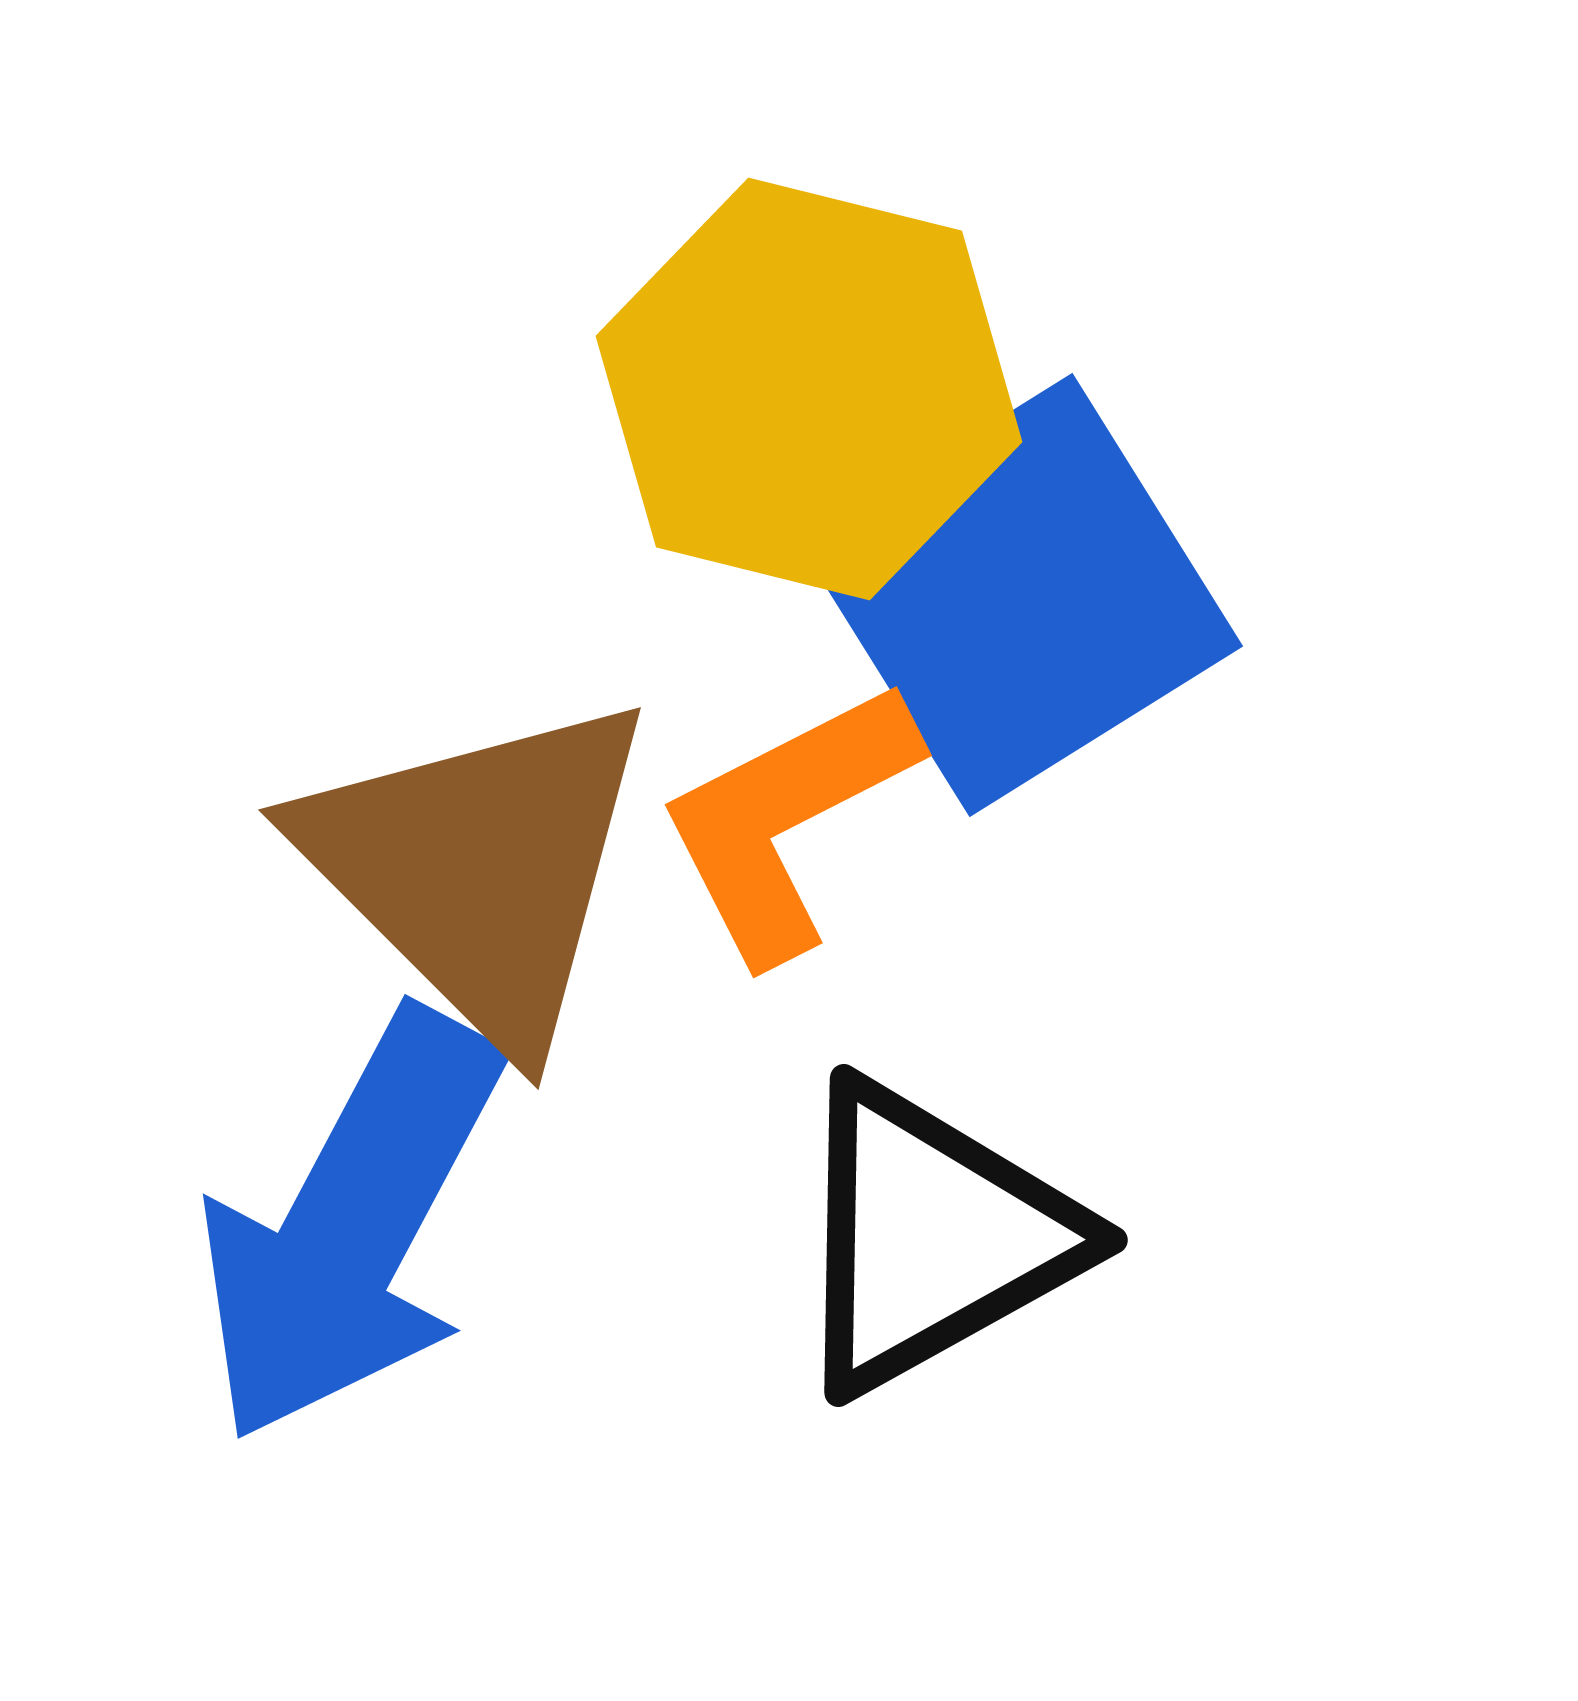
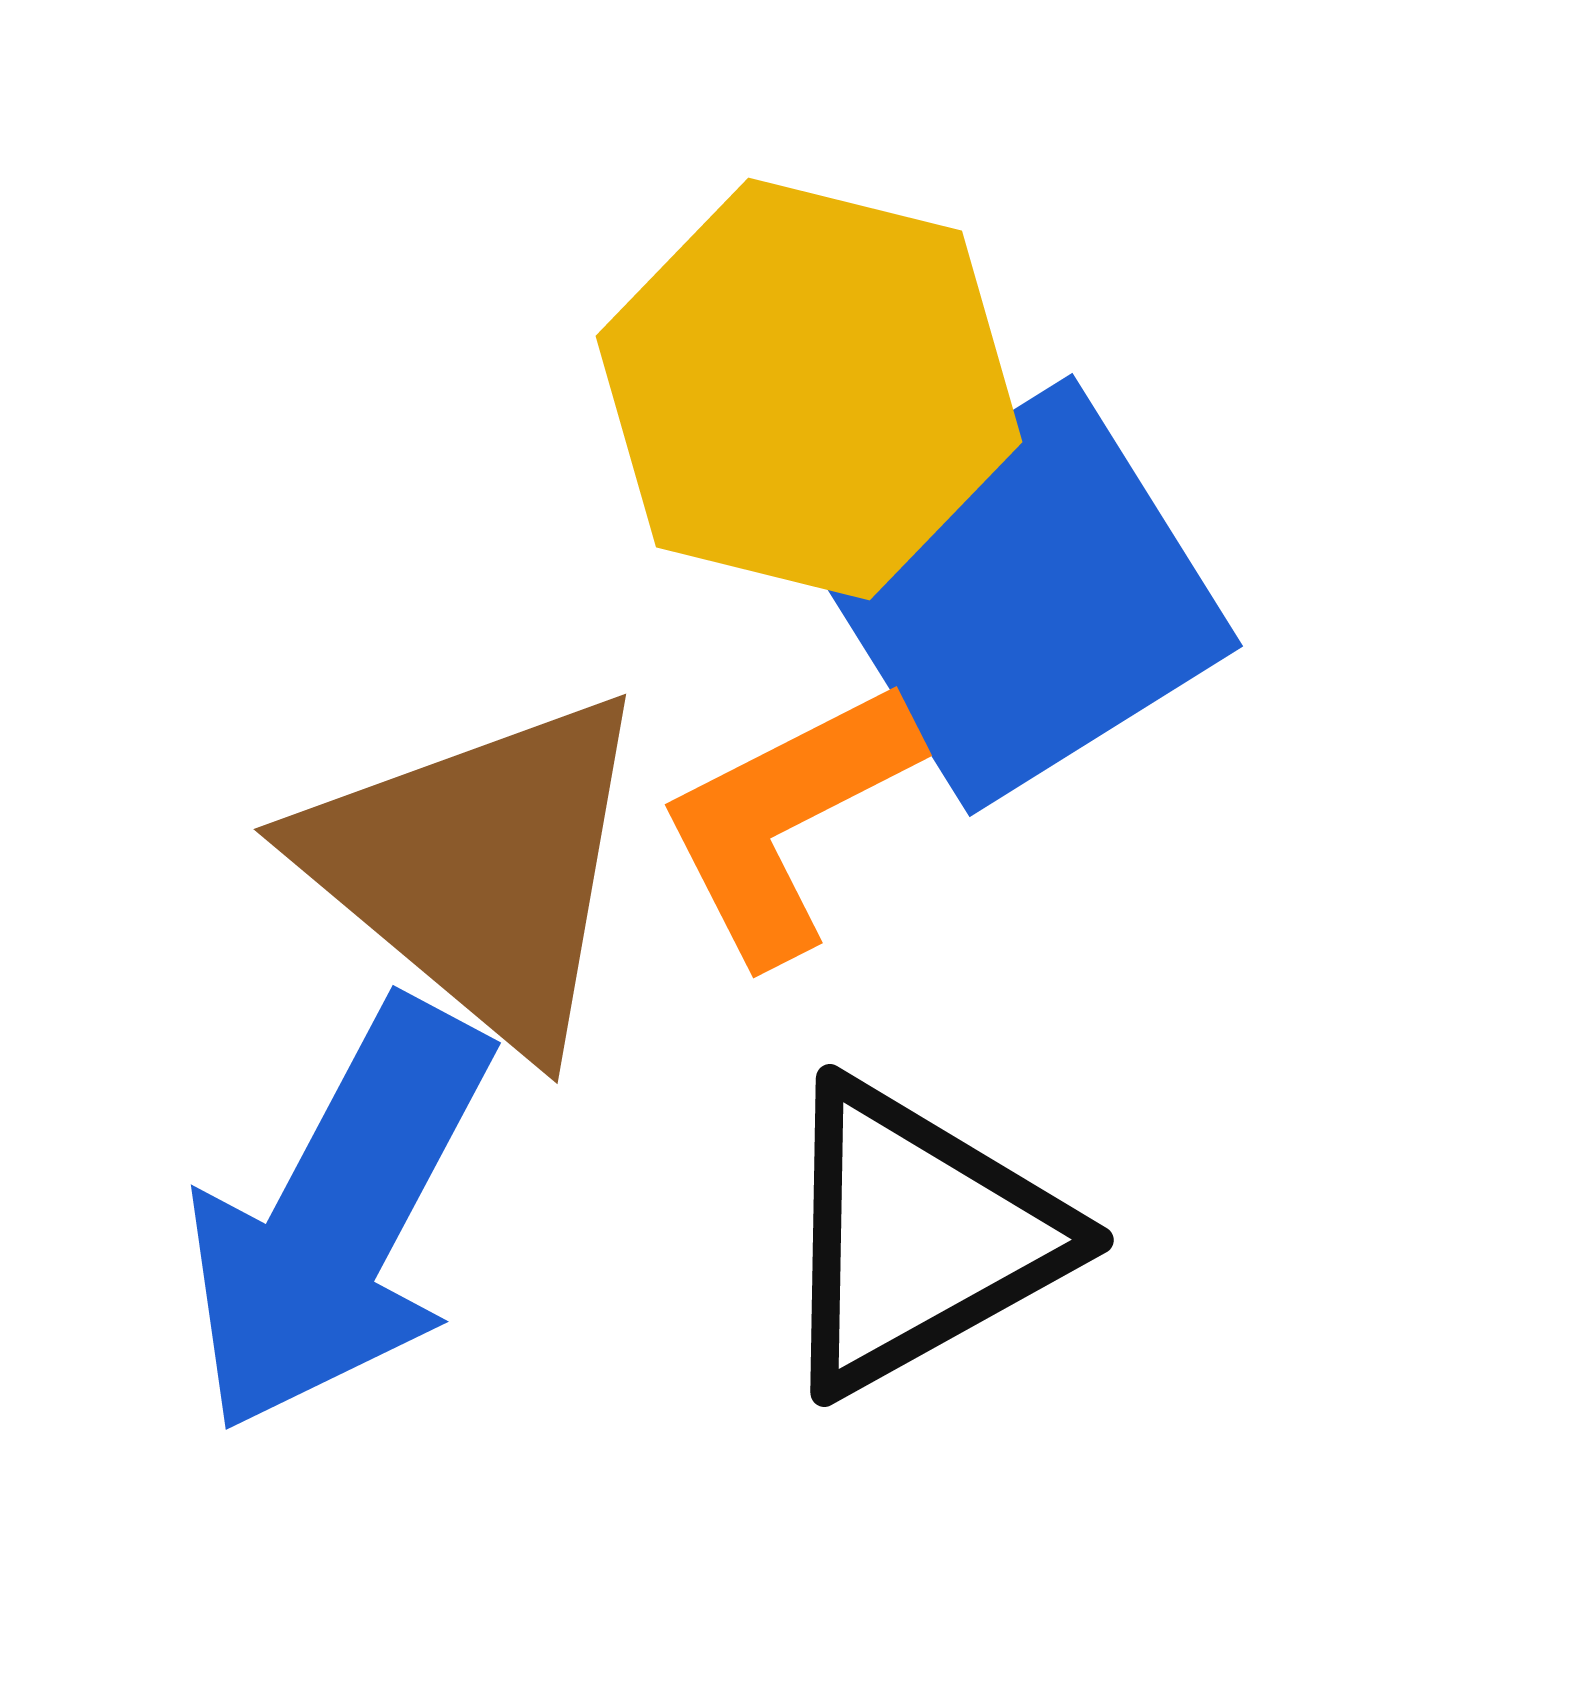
brown triangle: rotated 5 degrees counterclockwise
blue arrow: moved 12 px left, 9 px up
black triangle: moved 14 px left
